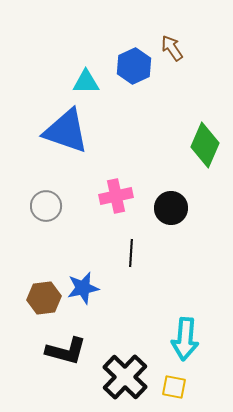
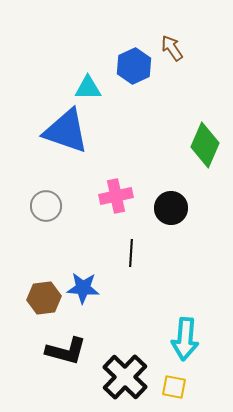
cyan triangle: moved 2 px right, 6 px down
blue star: rotated 16 degrees clockwise
